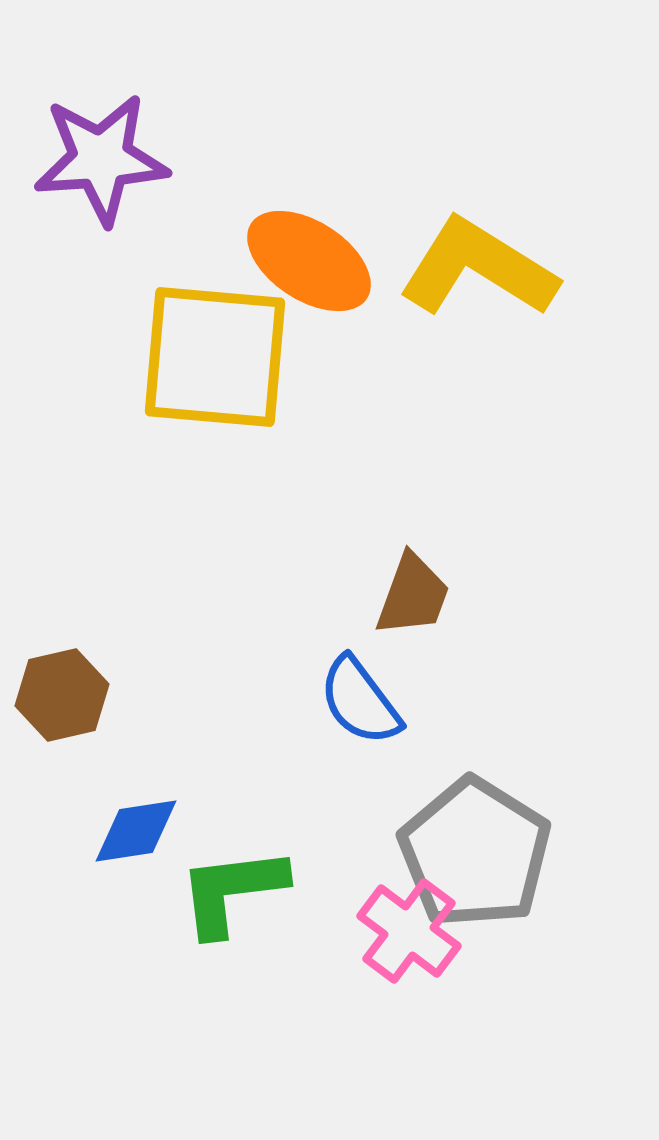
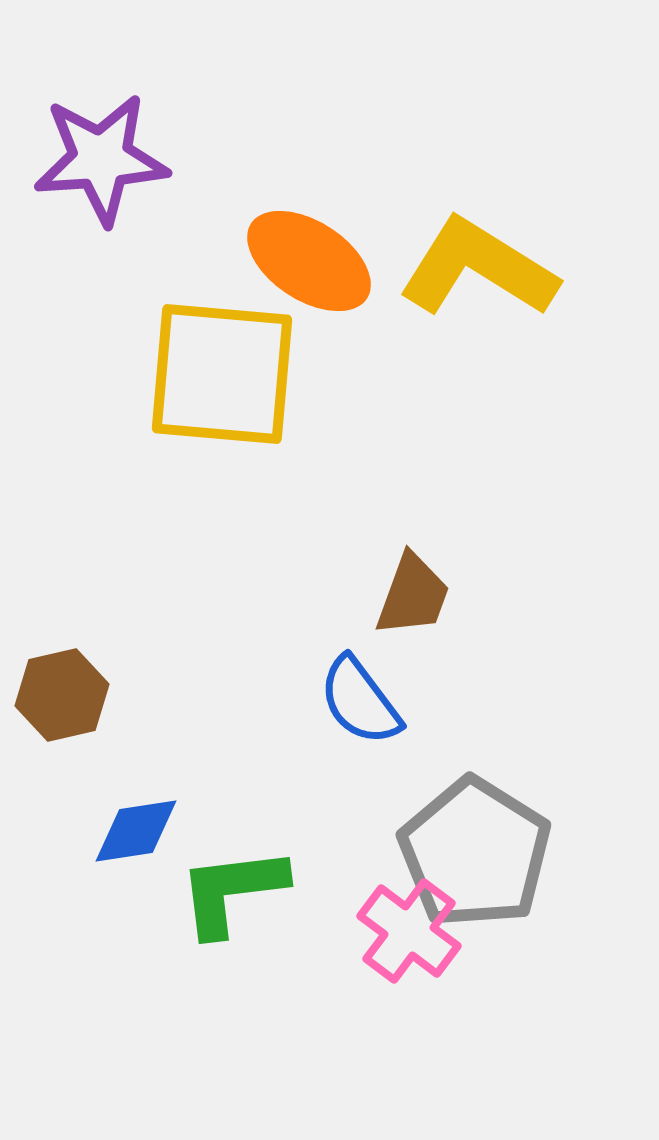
yellow square: moved 7 px right, 17 px down
